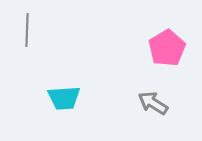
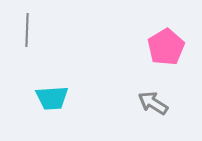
pink pentagon: moved 1 px left, 1 px up
cyan trapezoid: moved 12 px left
